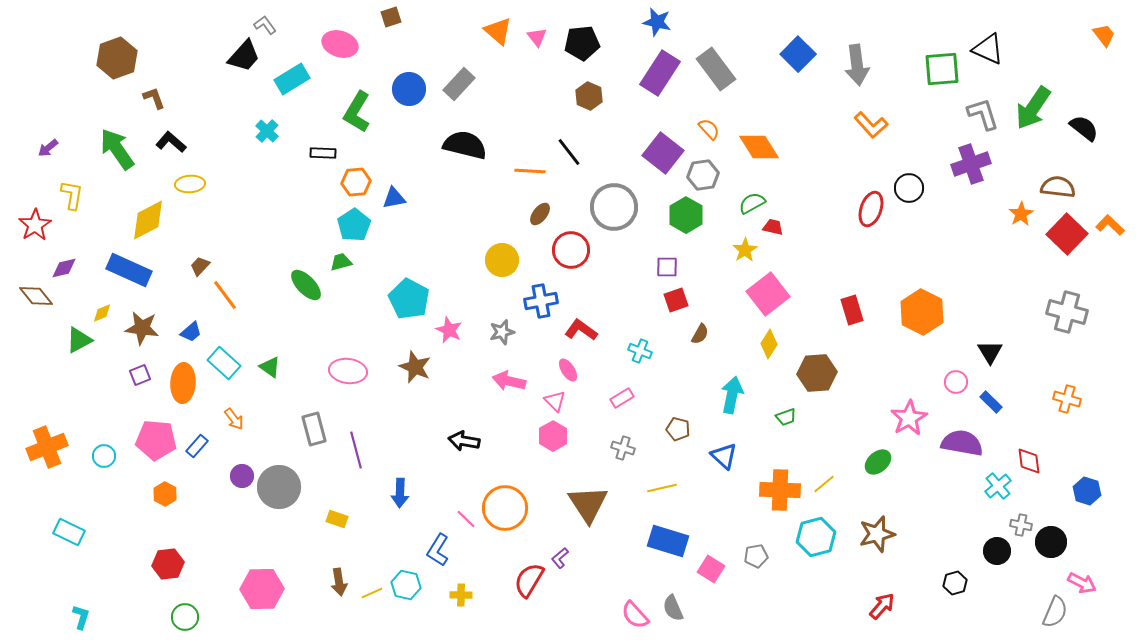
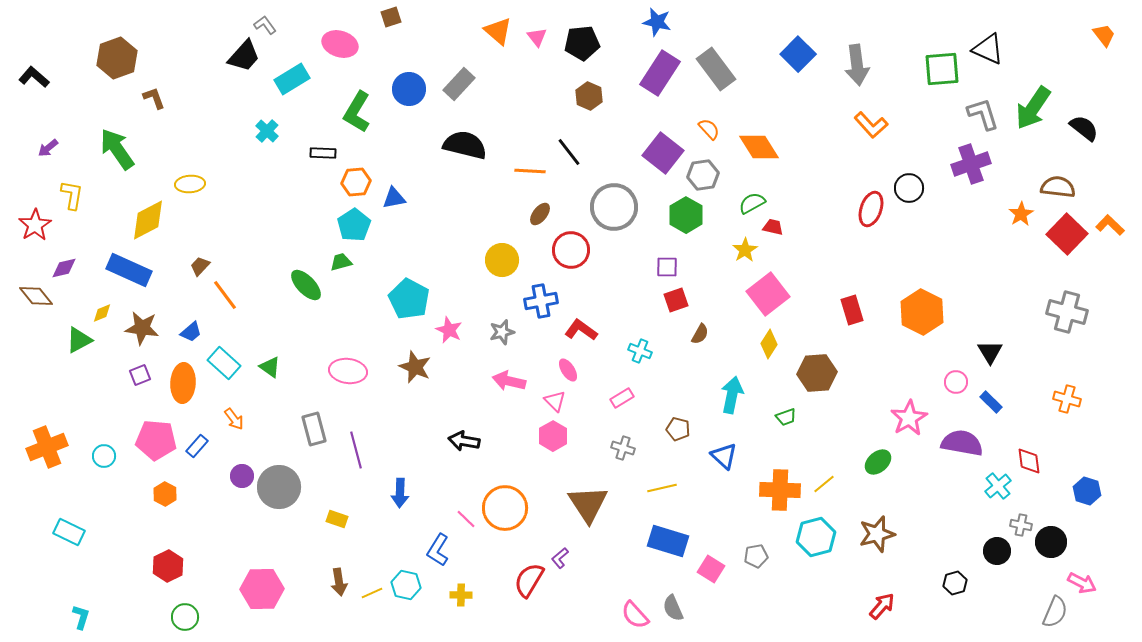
black L-shape at (171, 142): moved 137 px left, 65 px up
red hexagon at (168, 564): moved 2 px down; rotated 20 degrees counterclockwise
